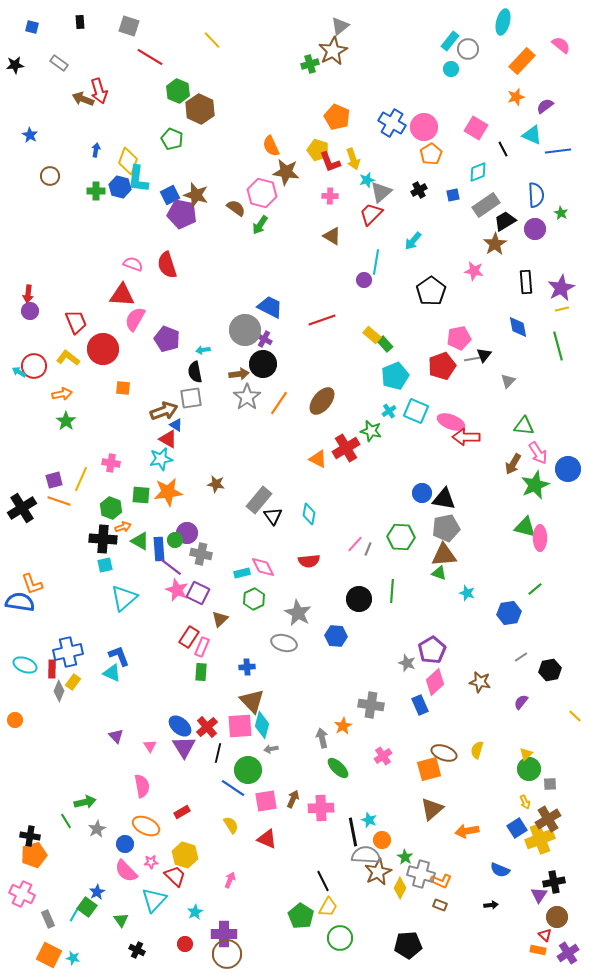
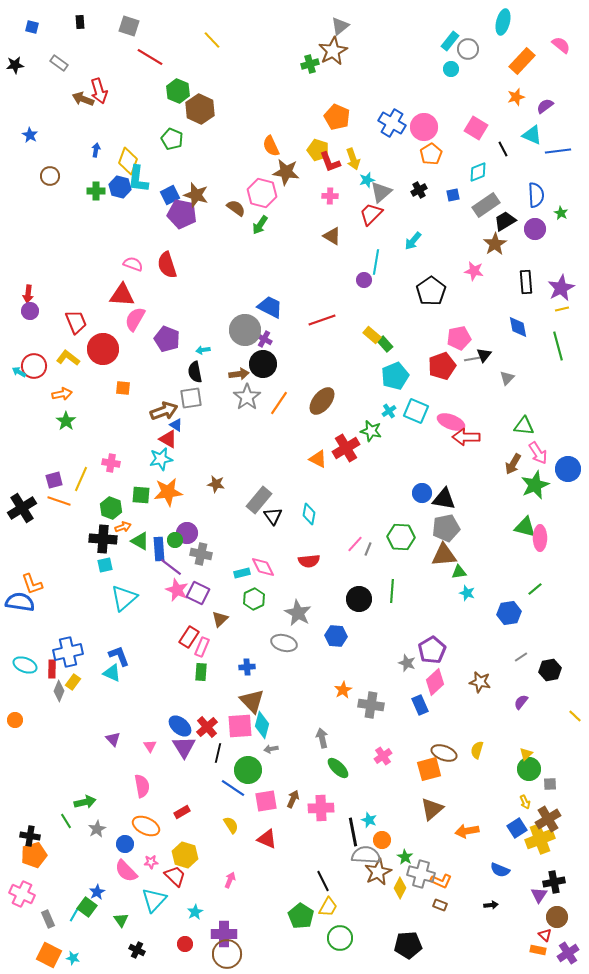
gray triangle at (508, 381): moved 1 px left, 3 px up
green triangle at (439, 573): moved 20 px right, 1 px up; rotated 28 degrees counterclockwise
orange star at (343, 726): moved 36 px up
purple triangle at (116, 736): moved 3 px left, 3 px down
